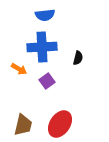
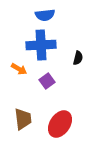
blue cross: moved 1 px left, 2 px up
brown trapezoid: moved 6 px up; rotated 20 degrees counterclockwise
